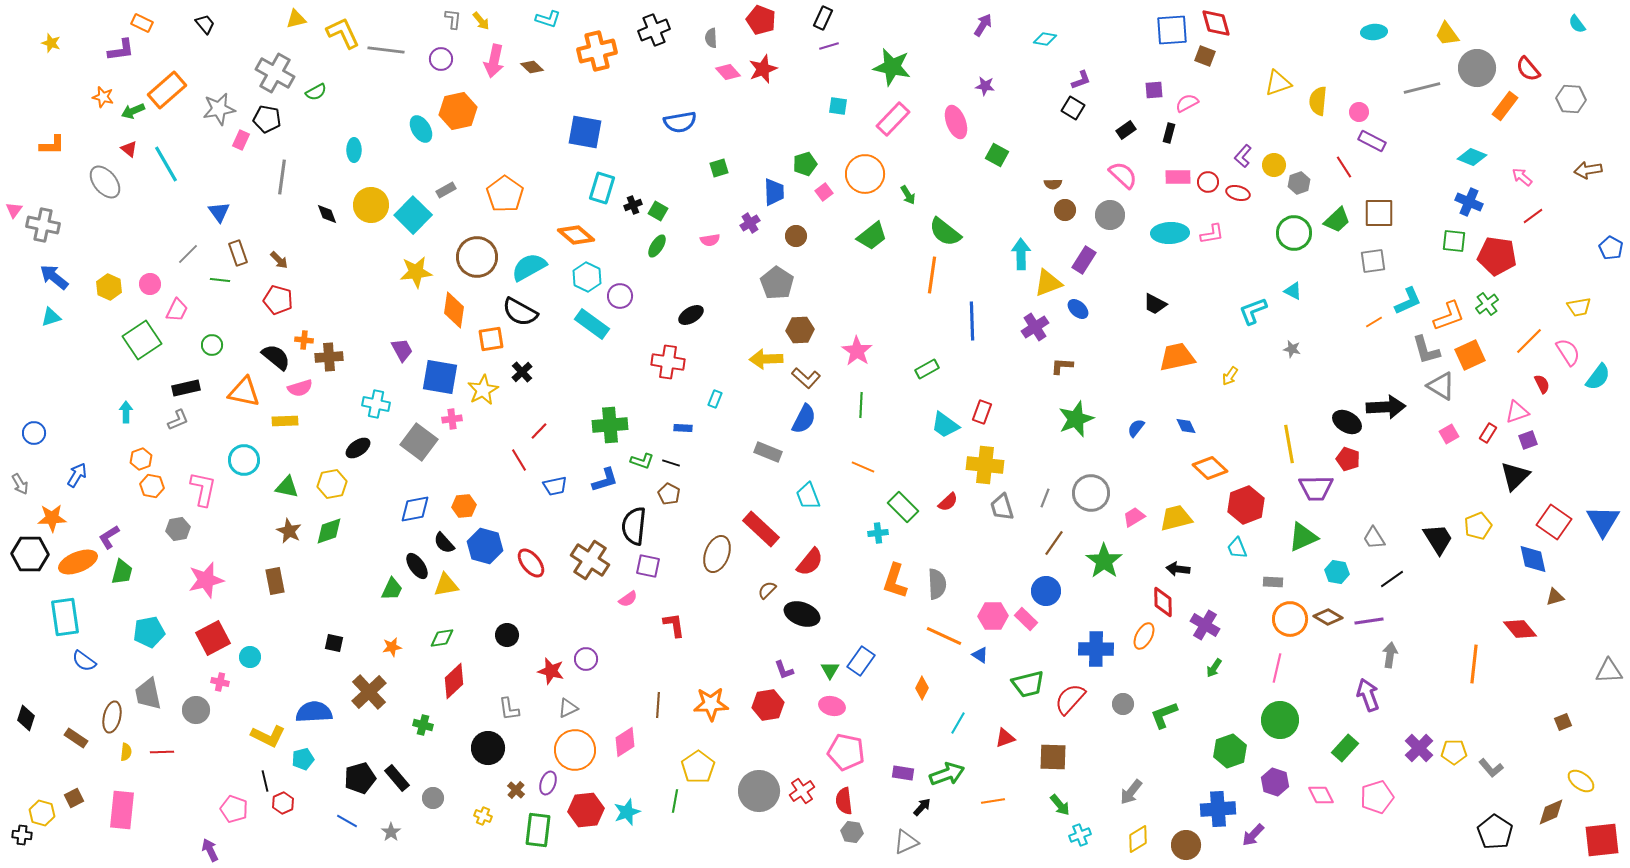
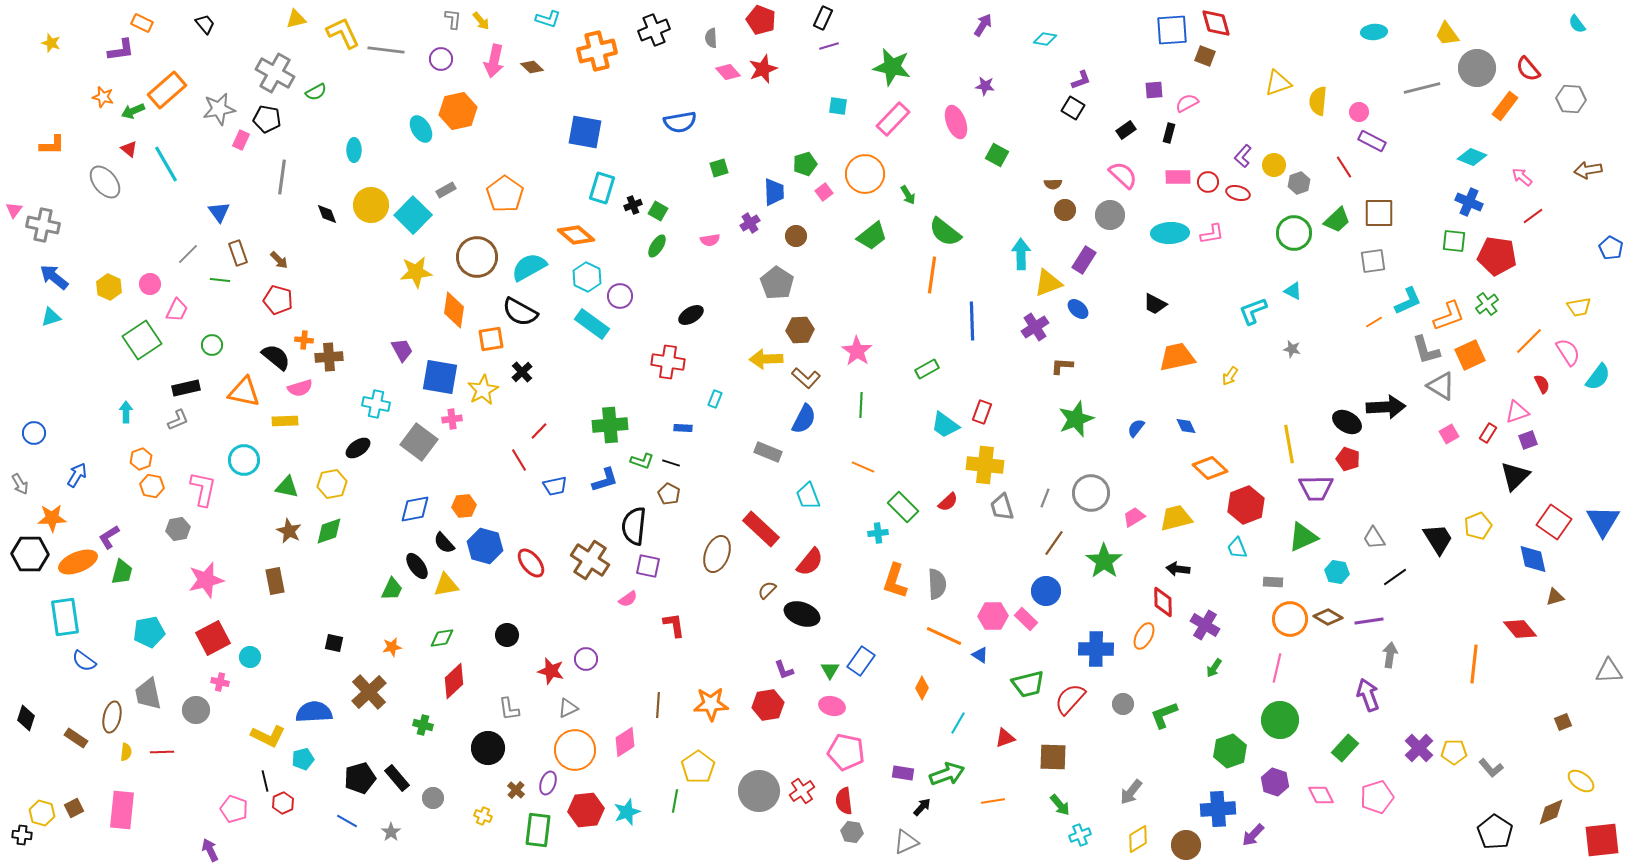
black line at (1392, 579): moved 3 px right, 2 px up
brown square at (74, 798): moved 10 px down
